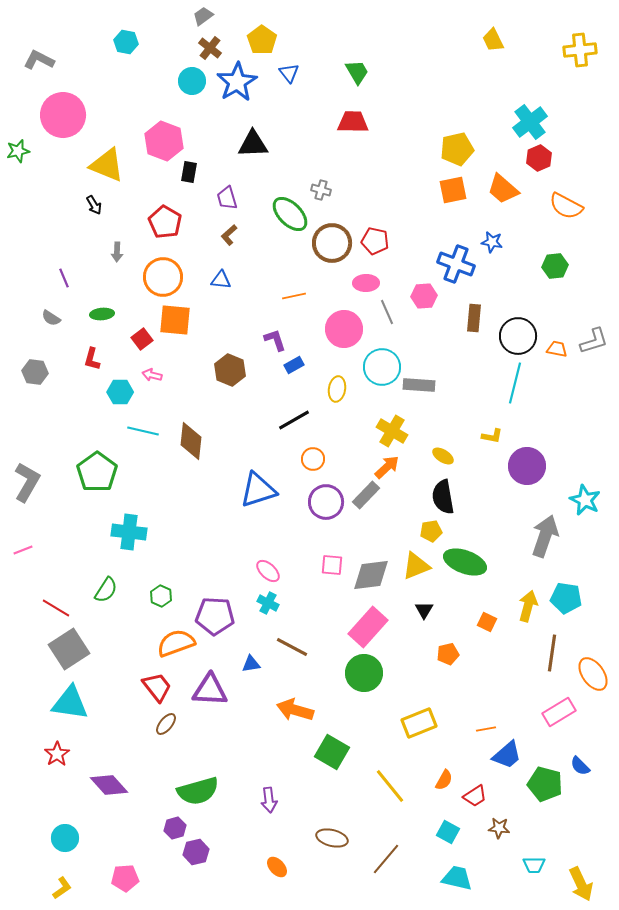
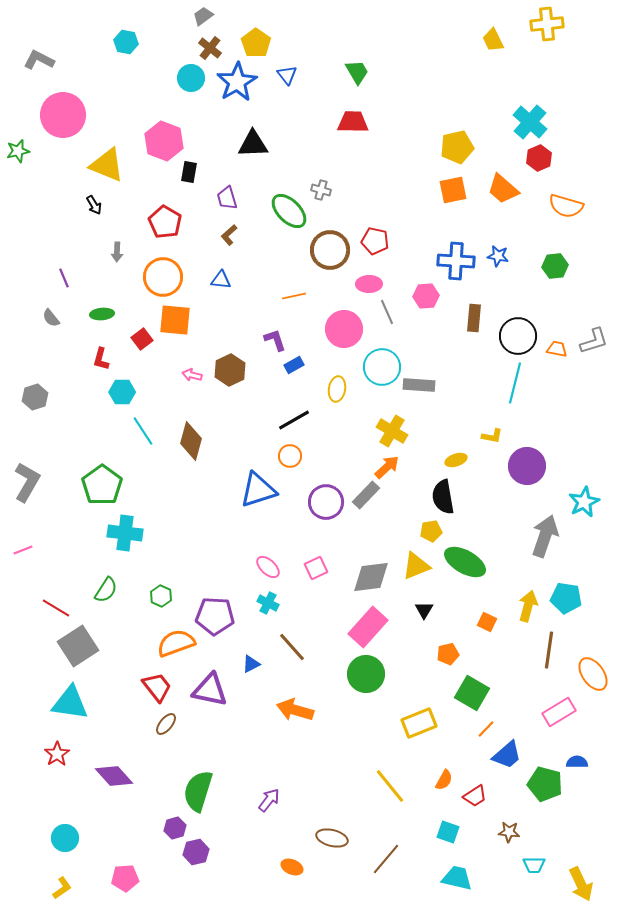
yellow pentagon at (262, 40): moved 6 px left, 3 px down
yellow cross at (580, 50): moved 33 px left, 26 px up
blue triangle at (289, 73): moved 2 px left, 2 px down
cyan circle at (192, 81): moved 1 px left, 3 px up
cyan cross at (530, 122): rotated 12 degrees counterclockwise
yellow pentagon at (457, 149): moved 2 px up
orange semicircle at (566, 206): rotated 12 degrees counterclockwise
green ellipse at (290, 214): moved 1 px left, 3 px up
blue star at (492, 242): moved 6 px right, 14 px down
brown circle at (332, 243): moved 2 px left, 7 px down
blue cross at (456, 264): moved 3 px up; rotated 18 degrees counterclockwise
pink ellipse at (366, 283): moved 3 px right, 1 px down
pink hexagon at (424, 296): moved 2 px right
gray semicircle at (51, 318): rotated 18 degrees clockwise
red L-shape at (92, 359): moved 9 px right
brown hexagon at (230, 370): rotated 12 degrees clockwise
gray hexagon at (35, 372): moved 25 px down; rotated 25 degrees counterclockwise
pink arrow at (152, 375): moved 40 px right
cyan hexagon at (120, 392): moved 2 px right
cyan line at (143, 431): rotated 44 degrees clockwise
brown diamond at (191, 441): rotated 9 degrees clockwise
yellow ellipse at (443, 456): moved 13 px right, 4 px down; rotated 50 degrees counterclockwise
orange circle at (313, 459): moved 23 px left, 3 px up
green pentagon at (97, 472): moved 5 px right, 13 px down
cyan star at (585, 500): moved 1 px left, 2 px down; rotated 20 degrees clockwise
cyan cross at (129, 532): moved 4 px left, 1 px down
green ellipse at (465, 562): rotated 9 degrees clockwise
pink square at (332, 565): moved 16 px left, 3 px down; rotated 30 degrees counterclockwise
pink ellipse at (268, 571): moved 4 px up
gray diamond at (371, 575): moved 2 px down
brown line at (292, 647): rotated 20 degrees clockwise
gray square at (69, 649): moved 9 px right, 3 px up
brown line at (552, 653): moved 3 px left, 3 px up
blue triangle at (251, 664): rotated 18 degrees counterclockwise
green circle at (364, 673): moved 2 px right, 1 px down
purple triangle at (210, 690): rotated 9 degrees clockwise
orange line at (486, 729): rotated 36 degrees counterclockwise
green square at (332, 752): moved 140 px right, 59 px up
blue semicircle at (580, 766): moved 3 px left, 4 px up; rotated 135 degrees clockwise
purple diamond at (109, 785): moved 5 px right, 9 px up
green semicircle at (198, 791): rotated 123 degrees clockwise
purple arrow at (269, 800): rotated 135 degrees counterclockwise
brown star at (499, 828): moved 10 px right, 4 px down
cyan square at (448, 832): rotated 10 degrees counterclockwise
orange ellipse at (277, 867): moved 15 px right; rotated 25 degrees counterclockwise
